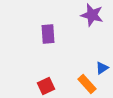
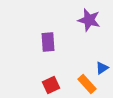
purple star: moved 3 px left, 5 px down
purple rectangle: moved 8 px down
red square: moved 5 px right, 1 px up
